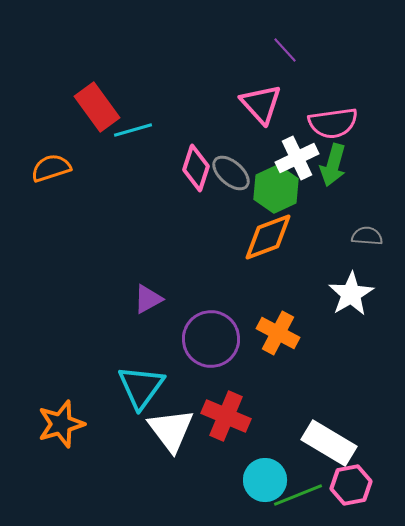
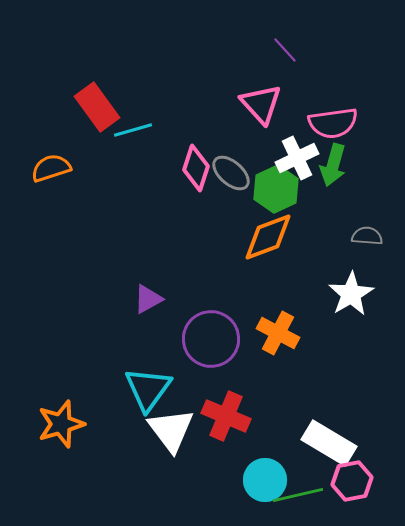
cyan triangle: moved 7 px right, 2 px down
pink hexagon: moved 1 px right, 4 px up
green line: rotated 9 degrees clockwise
